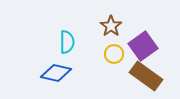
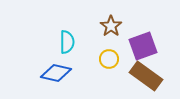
purple square: rotated 16 degrees clockwise
yellow circle: moved 5 px left, 5 px down
